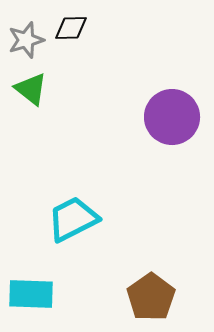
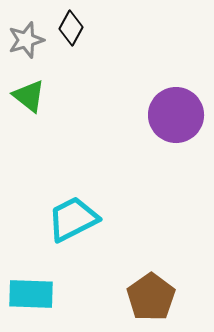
black diamond: rotated 60 degrees counterclockwise
green triangle: moved 2 px left, 7 px down
purple circle: moved 4 px right, 2 px up
